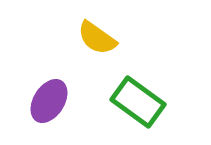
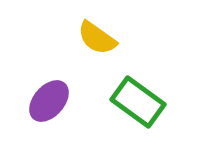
purple ellipse: rotated 9 degrees clockwise
